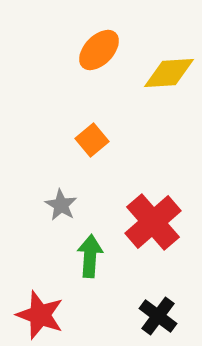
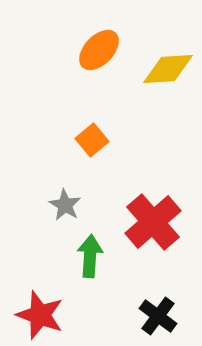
yellow diamond: moved 1 px left, 4 px up
gray star: moved 4 px right
